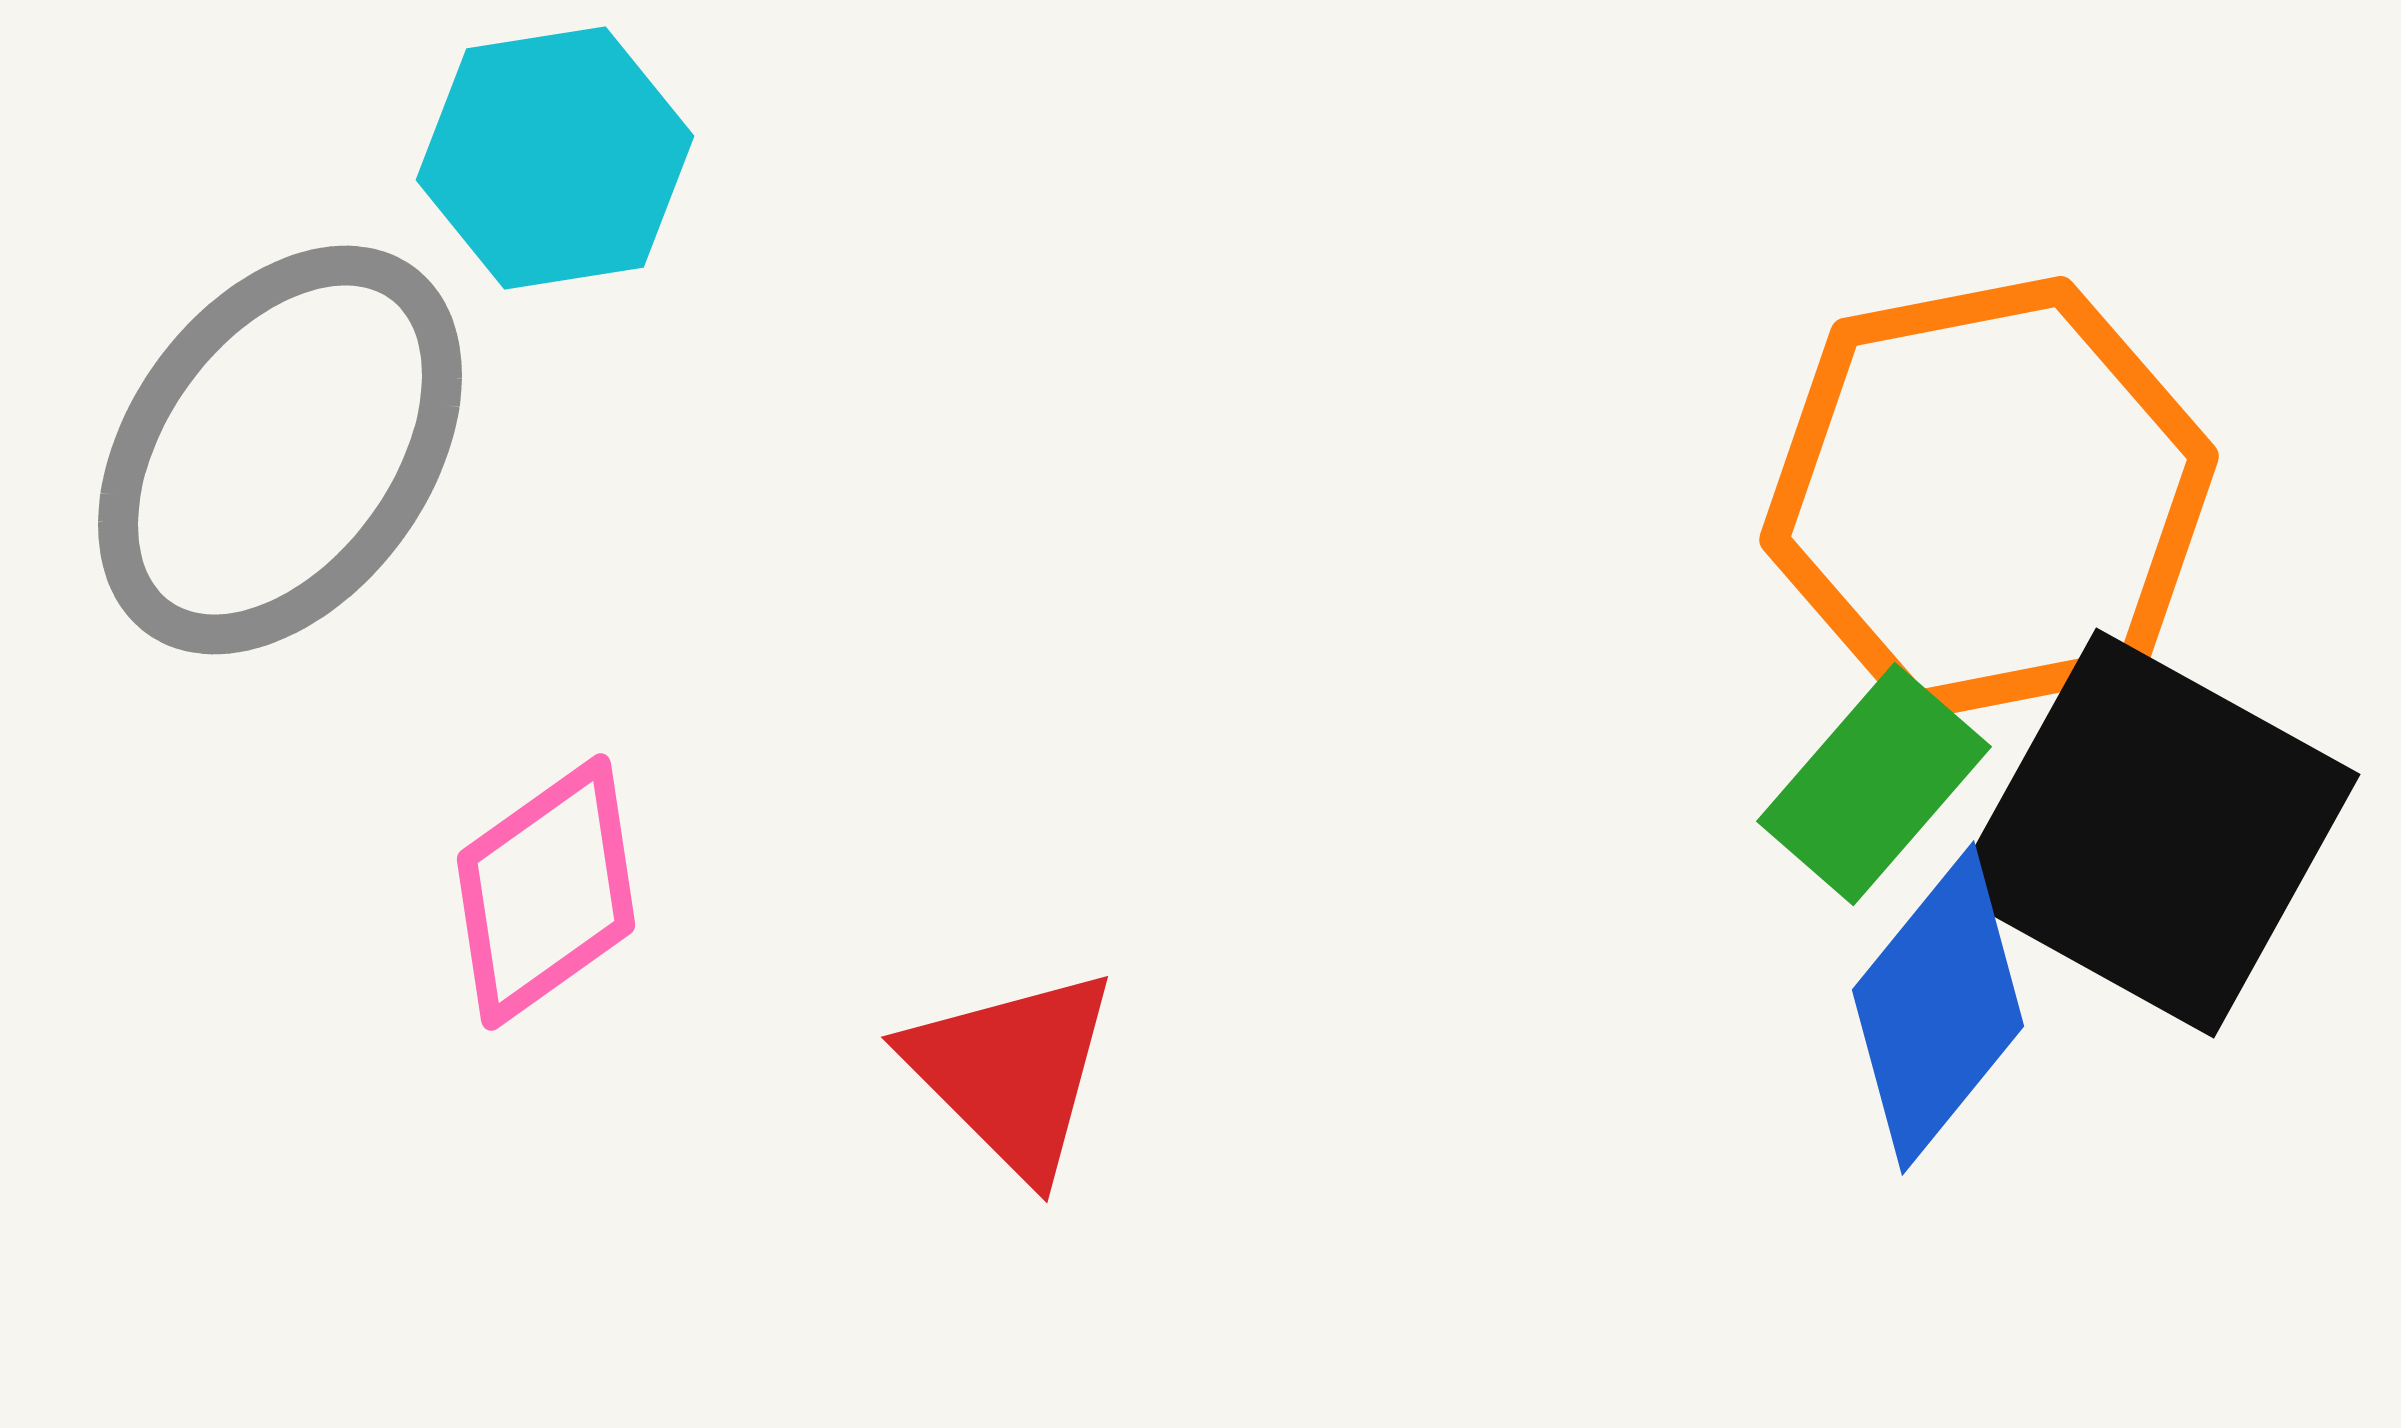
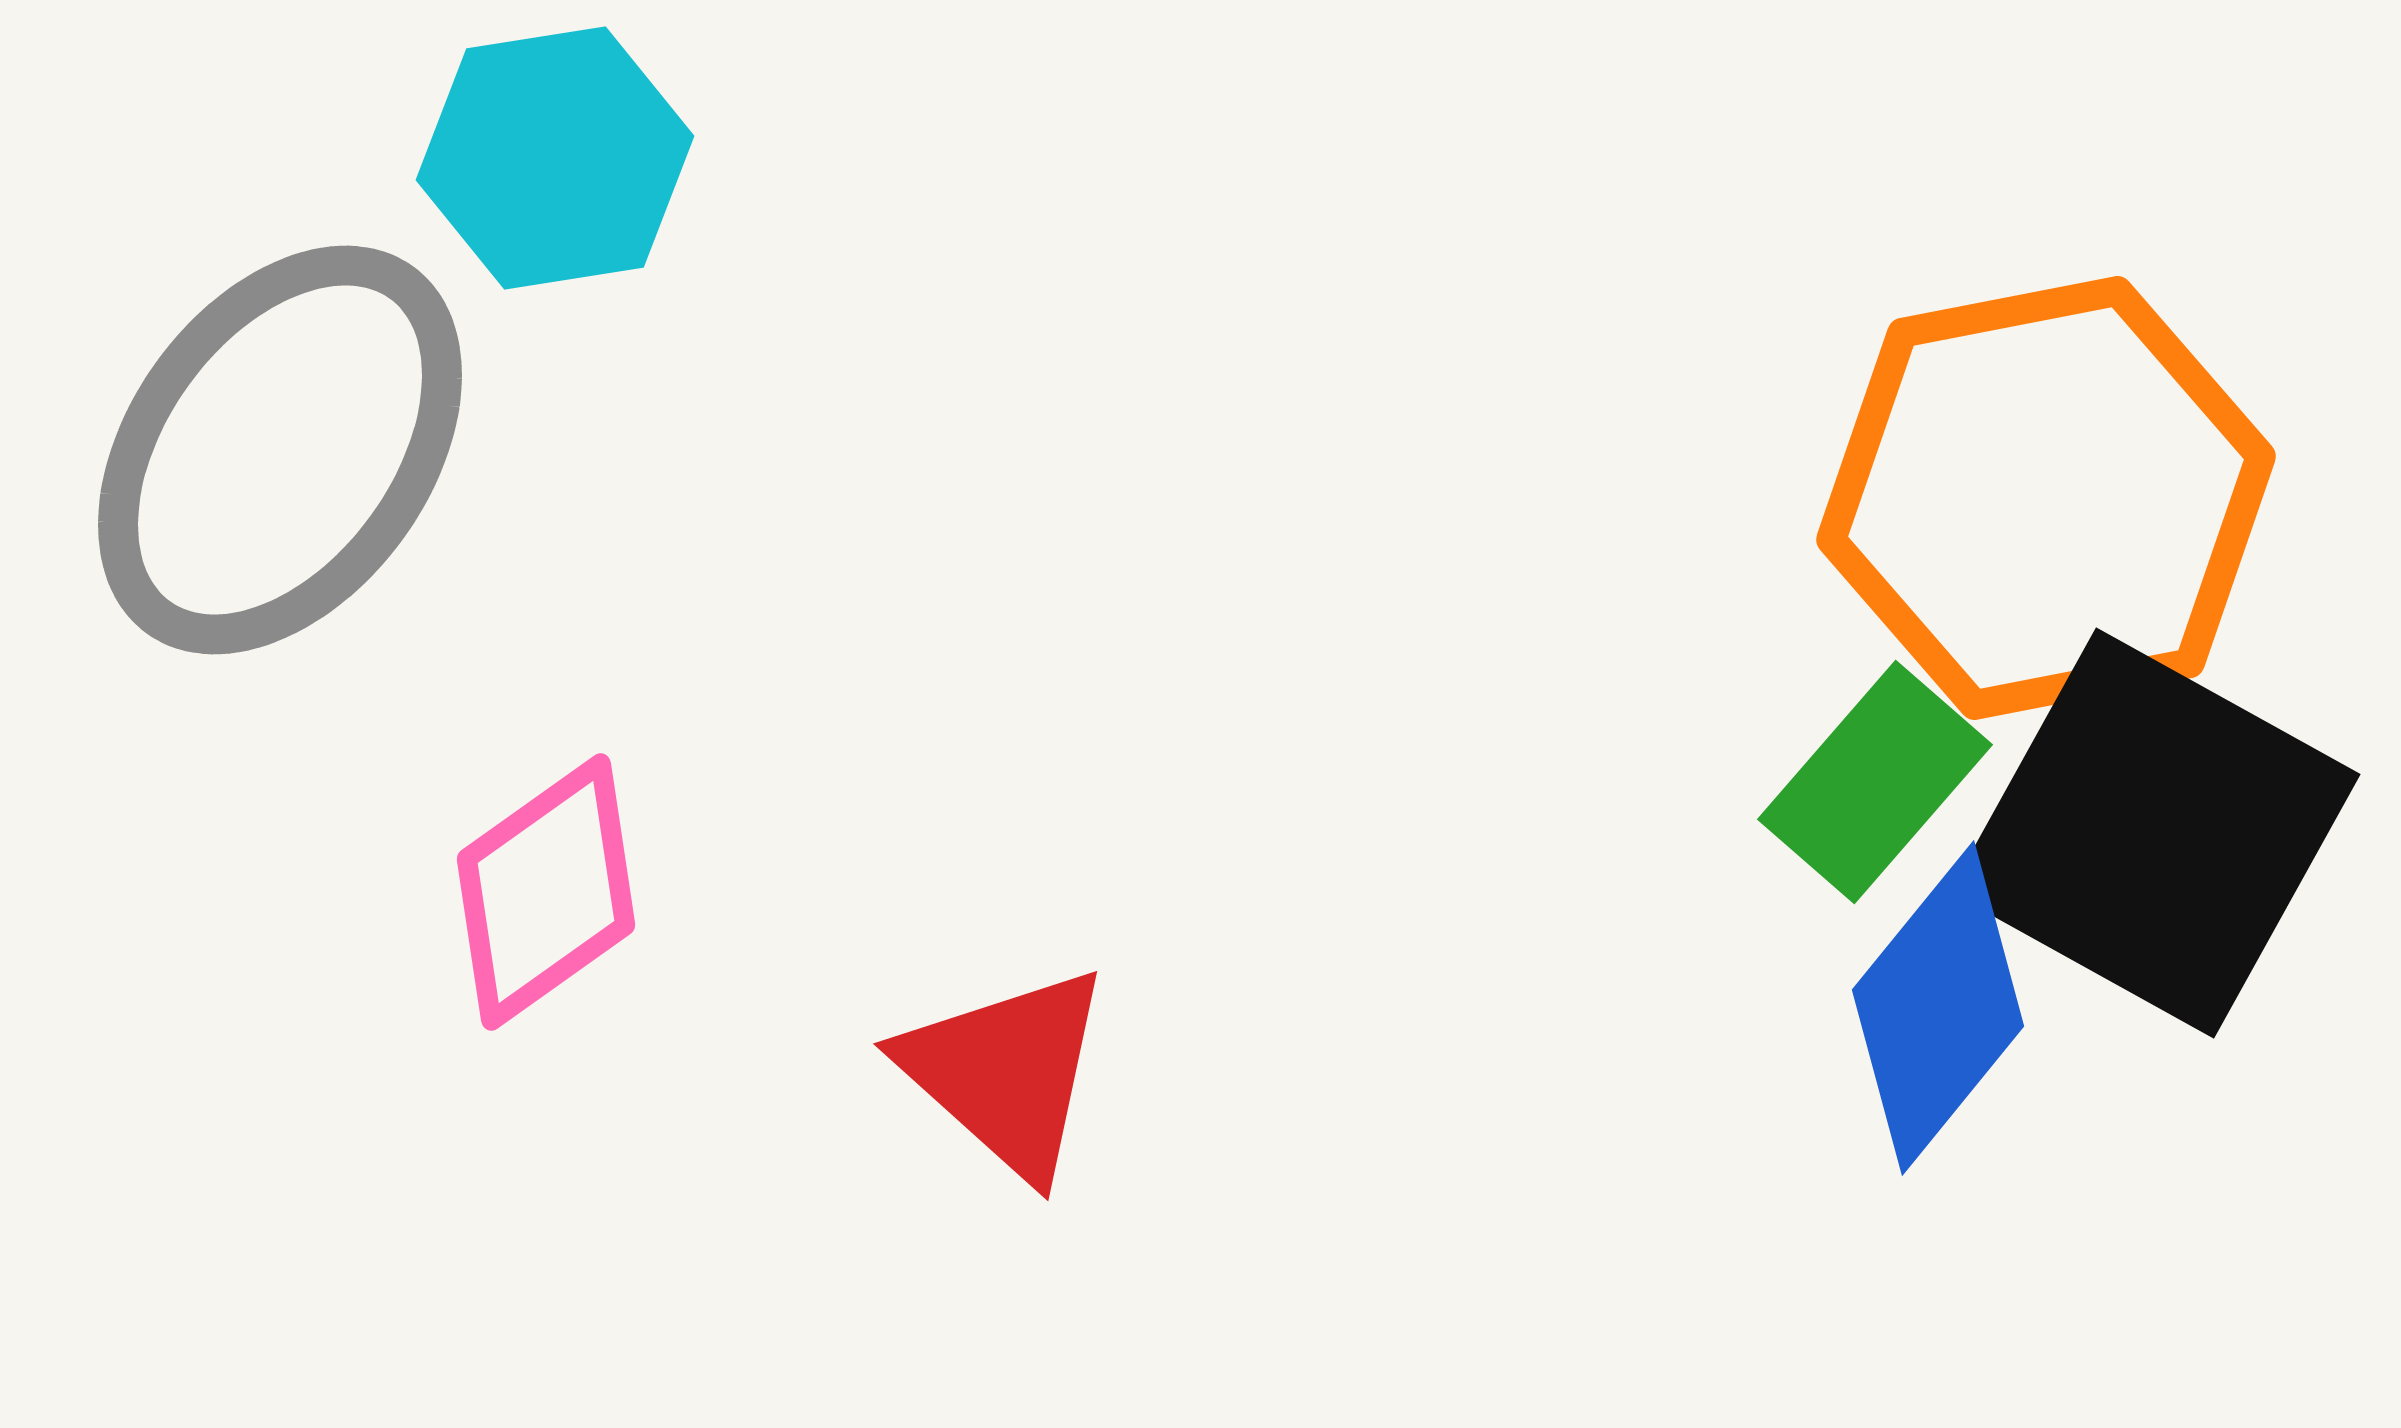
orange hexagon: moved 57 px right
green rectangle: moved 1 px right, 2 px up
red triangle: moved 6 px left; rotated 3 degrees counterclockwise
